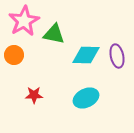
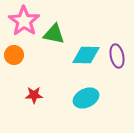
pink star: rotated 8 degrees counterclockwise
